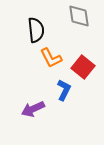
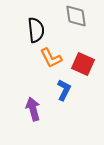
gray diamond: moved 3 px left
red square: moved 3 px up; rotated 15 degrees counterclockwise
purple arrow: rotated 100 degrees clockwise
